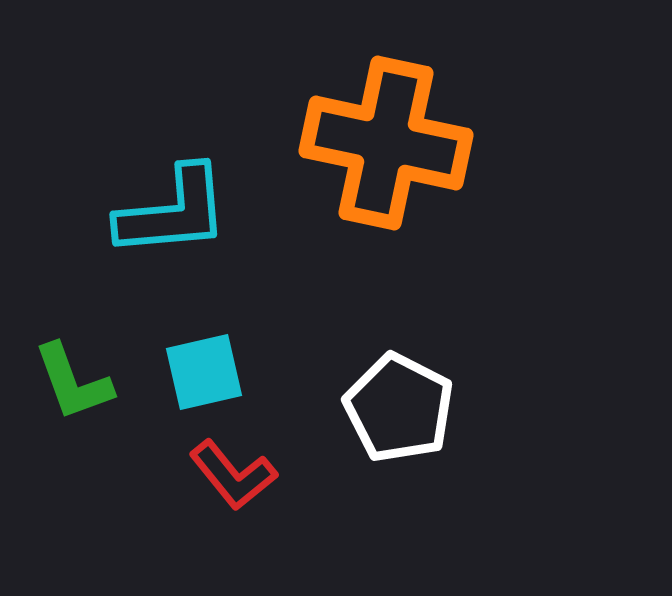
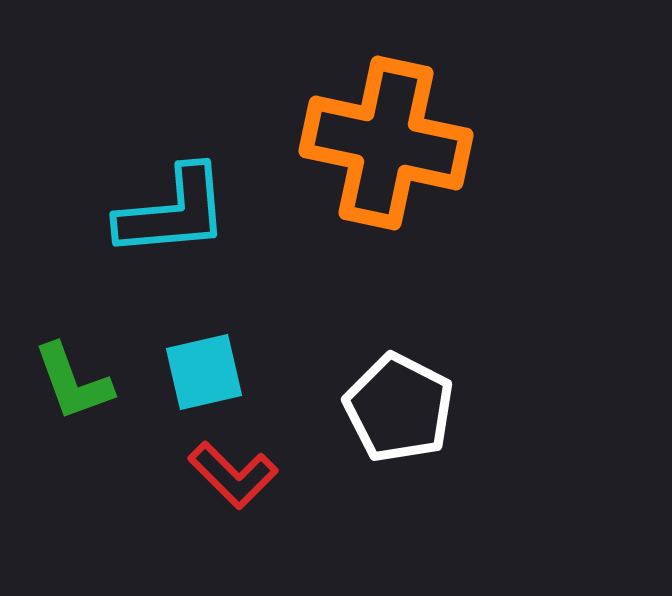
red L-shape: rotated 6 degrees counterclockwise
